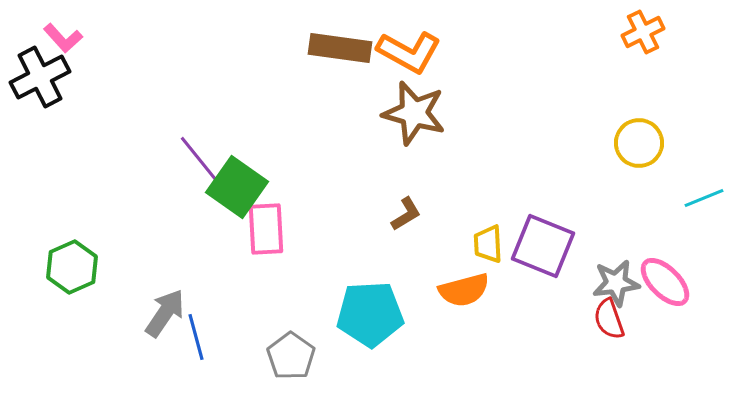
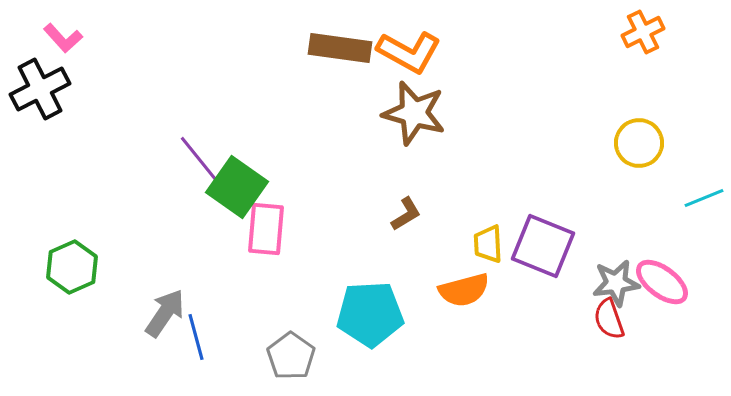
black cross: moved 12 px down
pink rectangle: rotated 8 degrees clockwise
pink ellipse: moved 3 px left; rotated 8 degrees counterclockwise
